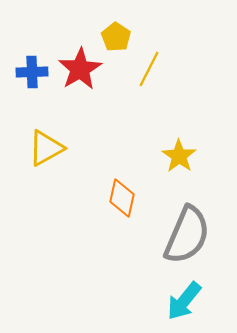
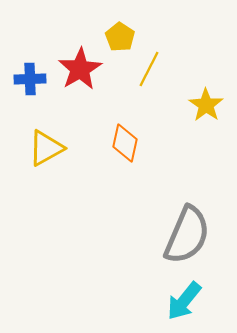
yellow pentagon: moved 4 px right
blue cross: moved 2 px left, 7 px down
yellow star: moved 27 px right, 51 px up
orange diamond: moved 3 px right, 55 px up
